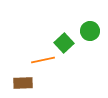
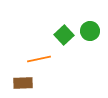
green square: moved 8 px up
orange line: moved 4 px left, 1 px up
